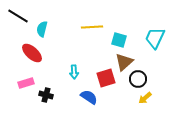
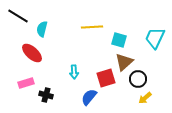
blue semicircle: rotated 84 degrees counterclockwise
